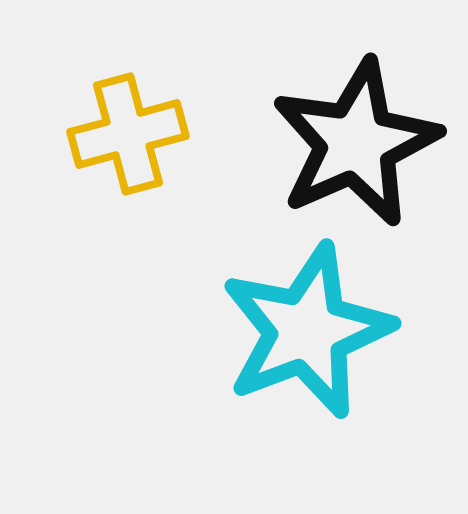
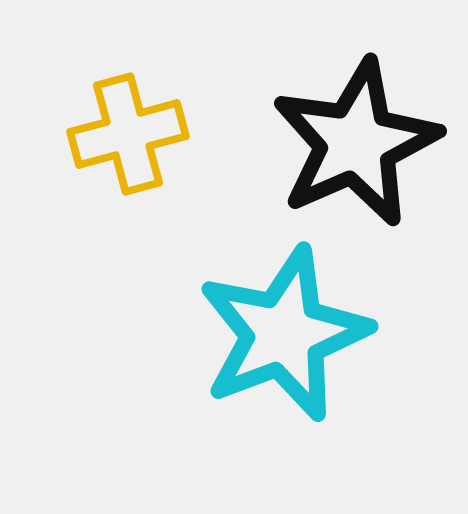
cyan star: moved 23 px left, 3 px down
